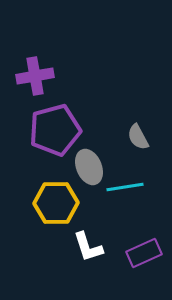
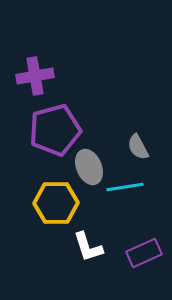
gray semicircle: moved 10 px down
